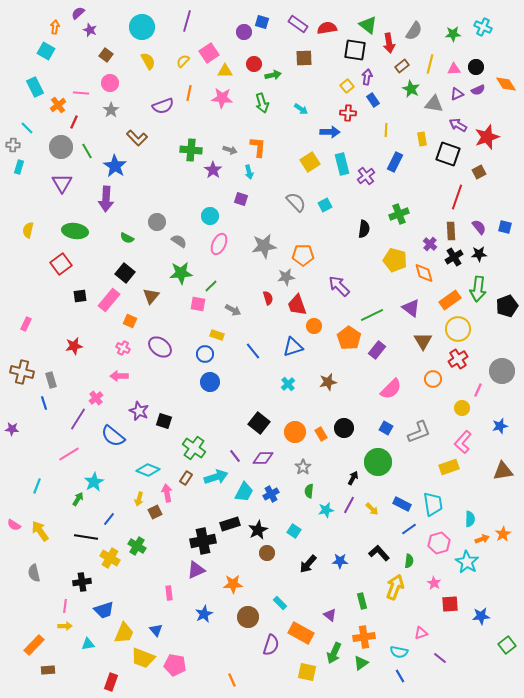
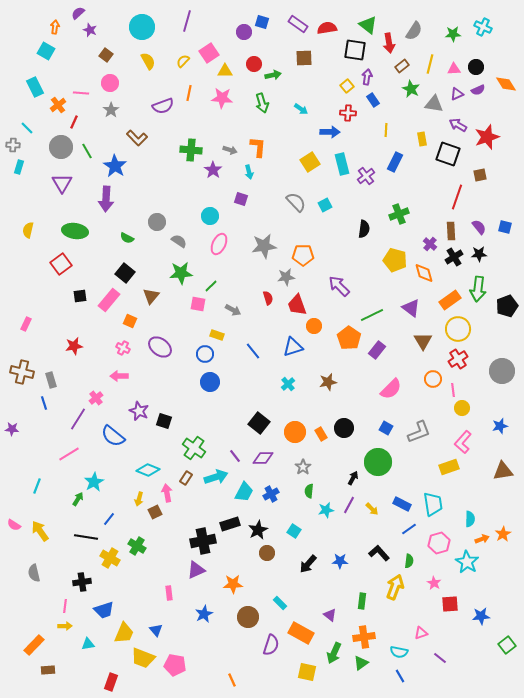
brown square at (479, 172): moved 1 px right, 3 px down; rotated 16 degrees clockwise
pink line at (478, 390): moved 25 px left; rotated 32 degrees counterclockwise
green rectangle at (362, 601): rotated 21 degrees clockwise
